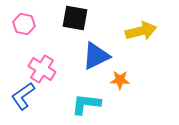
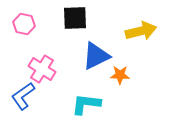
black square: rotated 12 degrees counterclockwise
orange star: moved 5 px up
